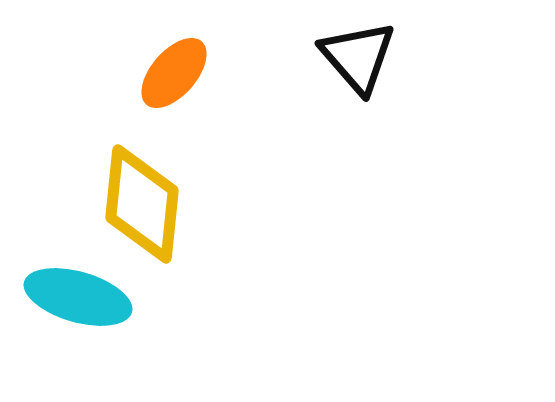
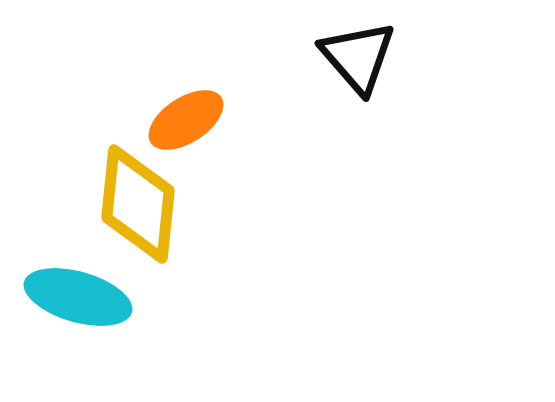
orange ellipse: moved 12 px right, 47 px down; rotated 16 degrees clockwise
yellow diamond: moved 4 px left
